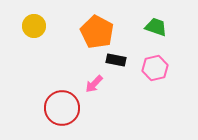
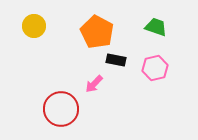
red circle: moved 1 px left, 1 px down
